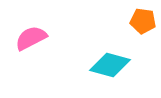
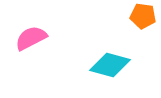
orange pentagon: moved 5 px up
